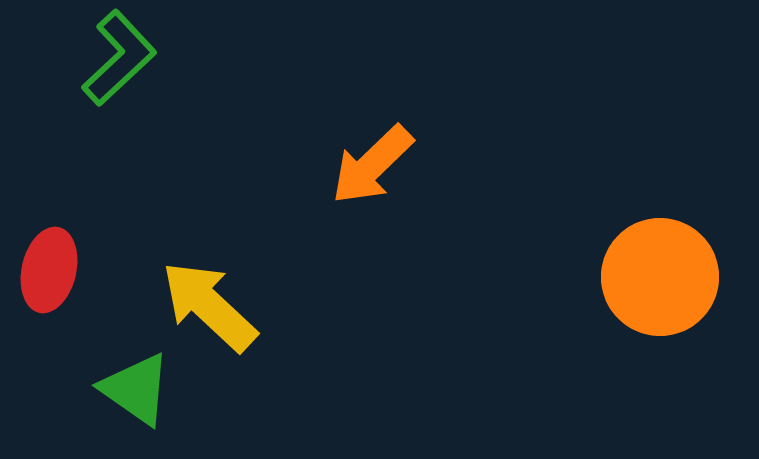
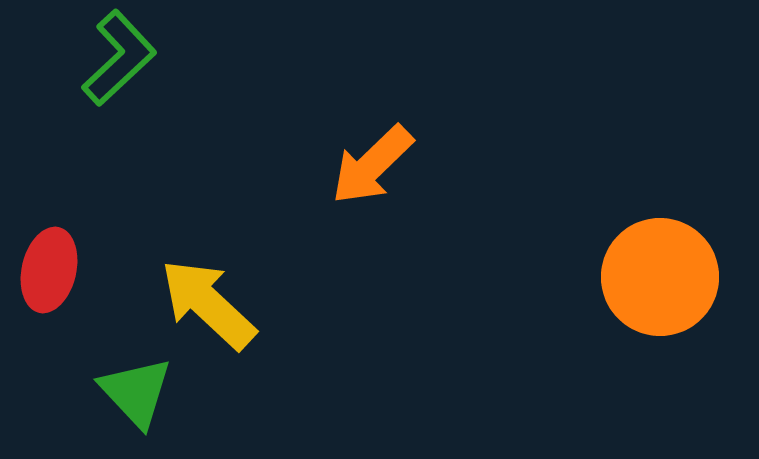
yellow arrow: moved 1 px left, 2 px up
green triangle: moved 3 px down; rotated 12 degrees clockwise
